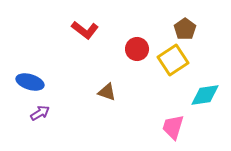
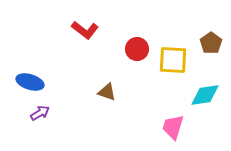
brown pentagon: moved 26 px right, 14 px down
yellow square: rotated 36 degrees clockwise
